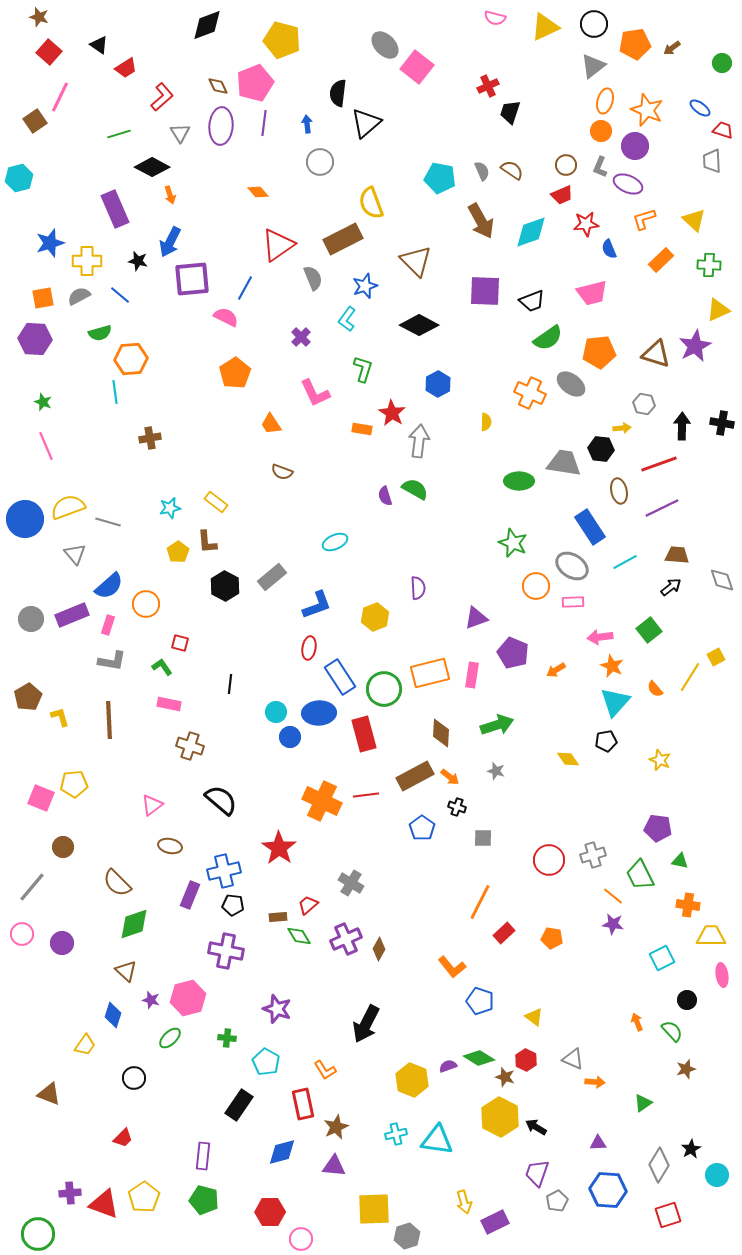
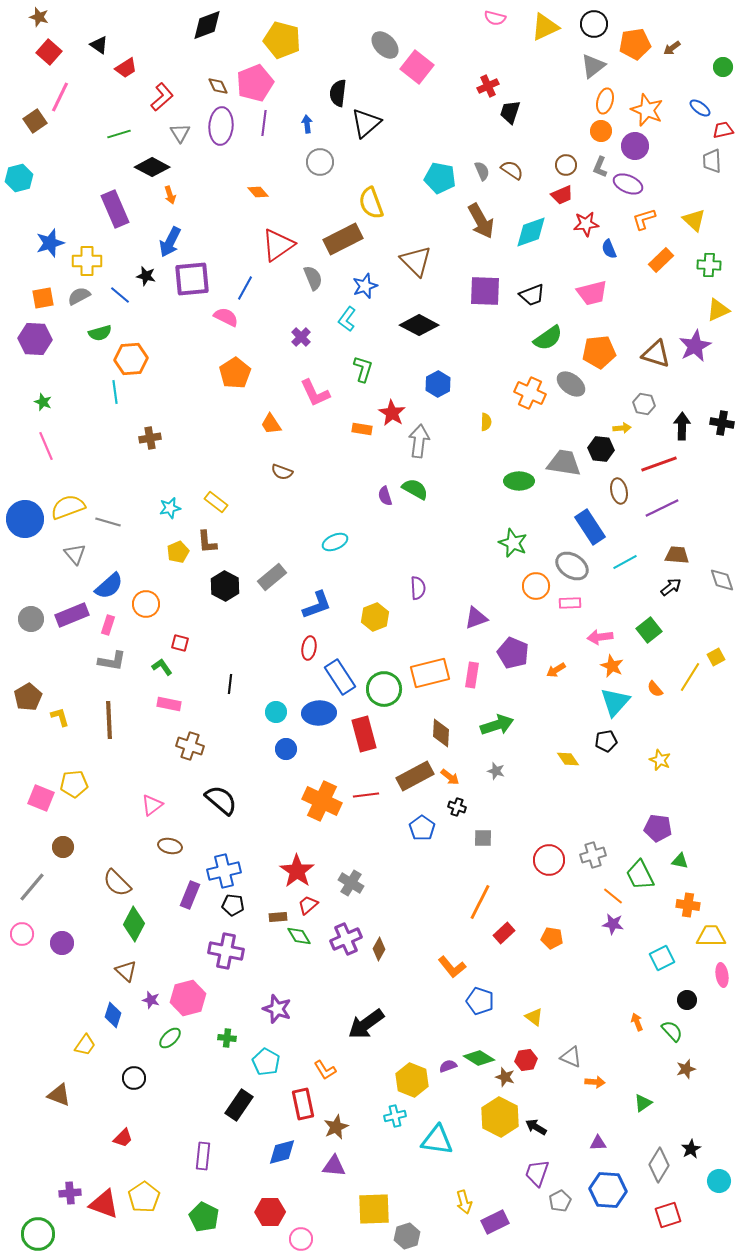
green circle at (722, 63): moved 1 px right, 4 px down
red trapezoid at (723, 130): rotated 30 degrees counterclockwise
black star at (138, 261): moved 8 px right, 15 px down
black trapezoid at (532, 301): moved 6 px up
yellow pentagon at (178, 552): rotated 10 degrees clockwise
pink rectangle at (573, 602): moved 3 px left, 1 px down
blue circle at (290, 737): moved 4 px left, 12 px down
red star at (279, 848): moved 18 px right, 23 px down
green diamond at (134, 924): rotated 44 degrees counterclockwise
black arrow at (366, 1024): rotated 27 degrees clockwise
gray triangle at (573, 1059): moved 2 px left, 2 px up
red hexagon at (526, 1060): rotated 25 degrees clockwise
brown triangle at (49, 1094): moved 10 px right, 1 px down
cyan cross at (396, 1134): moved 1 px left, 18 px up
cyan circle at (717, 1175): moved 2 px right, 6 px down
green pentagon at (204, 1200): moved 17 px down; rotated 12 degrees clockwise
gray pentagon at (557, 1201): moved 3 px right
